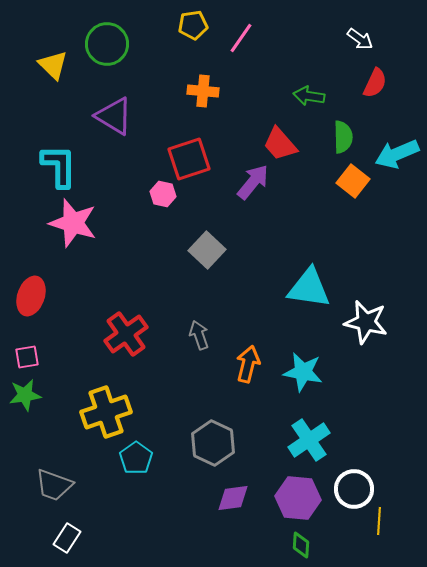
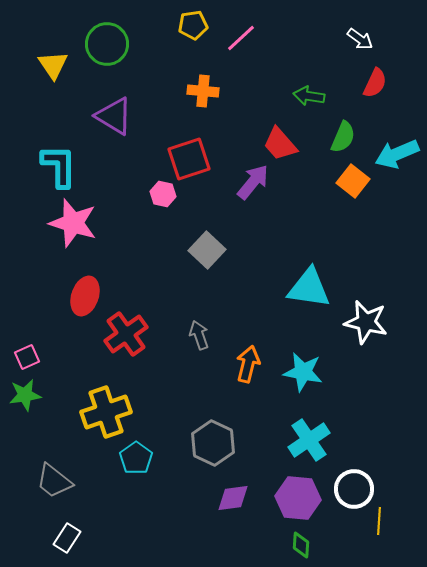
pink line: rotated 12 degrees clockwise
yellow triangle: rotated 12 degrees clockwise
green semicircle: rotated 24 degrees clockwise
red ellipse: moved 54 px right
pink square: rotated 15 degrees counterclockwise
gray trapezoid: moved 4 px up; rotated 18 degrees clockwise
